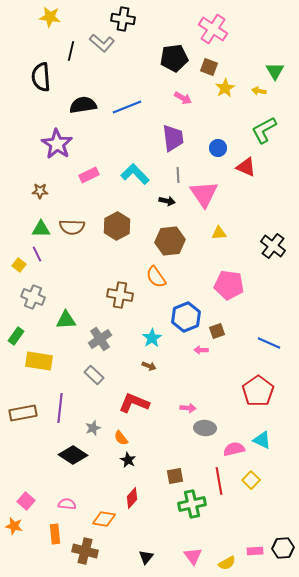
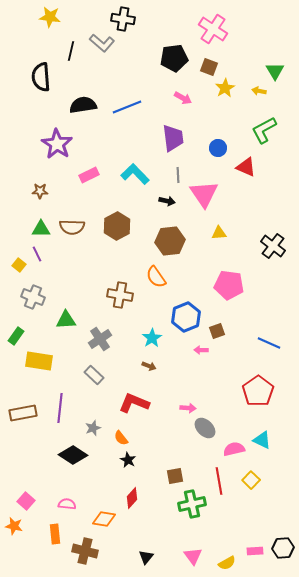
gray ellipse at (205, 428): rotated 40 degrees clockwise
